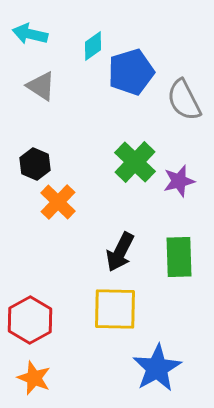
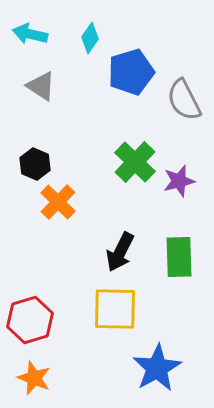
cyan diamond: moved 3 px left, 8 px up; rotated 20 degrees counterclockwise
red hexagon: rotated 12 degrees clockwise
